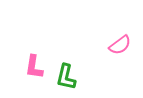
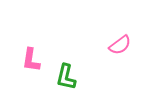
pink L-shape: moved 3 px left, 7 px up
